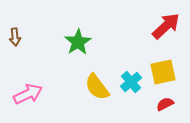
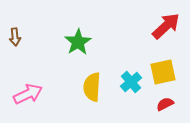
yellow semicircle: moved 5 px left; rotated 40 degrees clockwise
